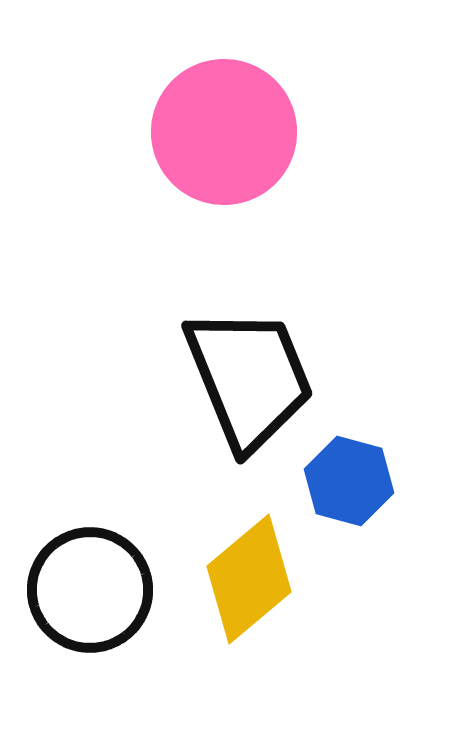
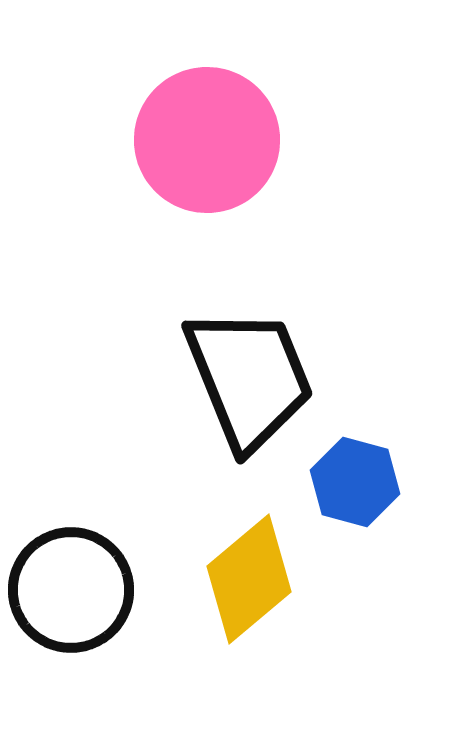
pink circle: moved 17 px left, 8 px down
blue hexagon: moved 6 px right, 1 px down
black circle: moved 19 px left
